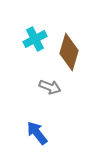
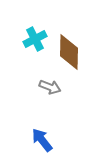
brown diamond: rotated 15 degrees counterclockwise
blue arrow: moved 5 px right, 7 px down
